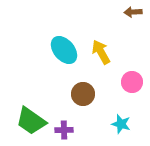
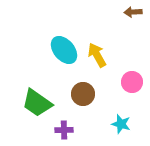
yellow arrow: moved 4 px left, 3 px down
green trapezoid: moved 6 px right, 18 px up
